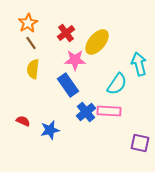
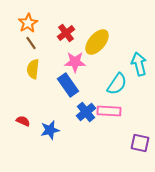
pink star: moved 2 px down
